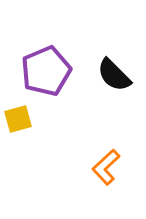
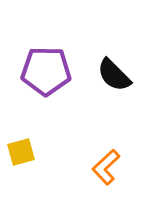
purple pentagon: rotated 24 degrees clockwise
yellow square: moved 3 px right, 33 px down
